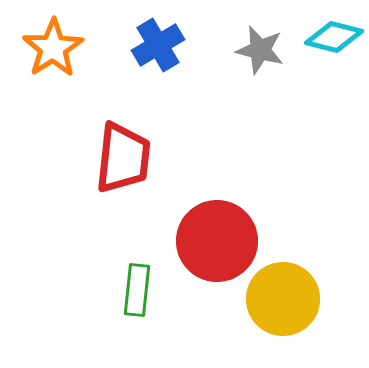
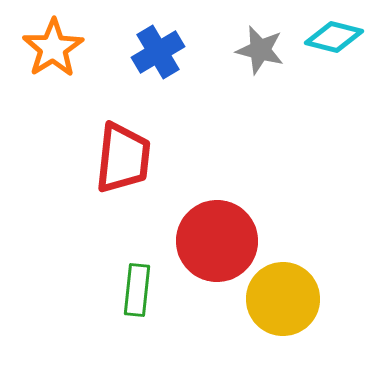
blue cross: moved 7 px down
